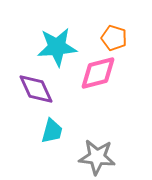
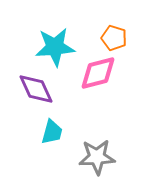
cyan star: moved 2 px left
cyan trapezoid: moved 1 px down
gray star: rotated 9 degrees counterclockwise
